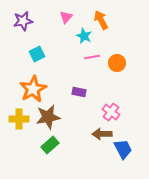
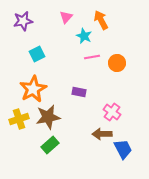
pink cross: moved 1 px right
yellow cross: rotated 18 degrees counterclockwise
